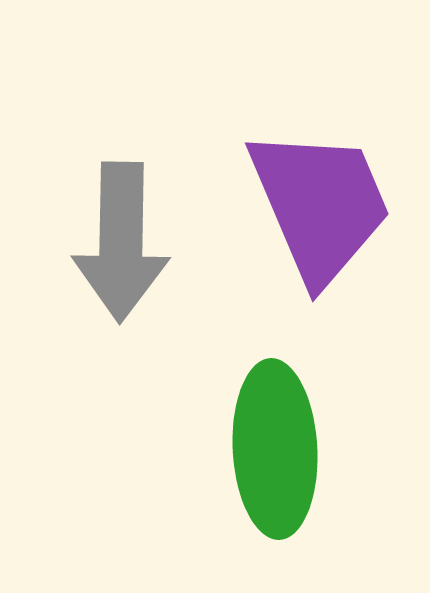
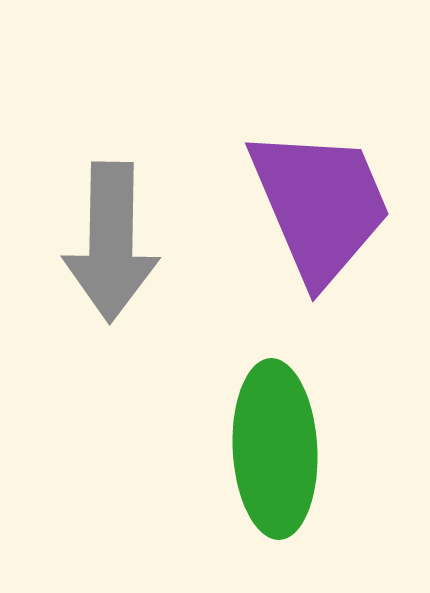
gray arrow: moved 10 px left
